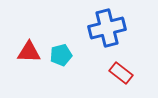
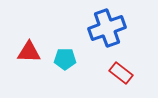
blue cross: rotated 6 degrees counterclockwise
cyan pentagon: moved 4 px right, 4 px down; rotated 15 degrees clockwise
